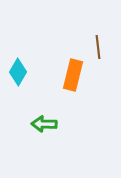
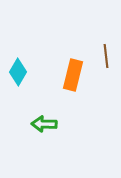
brown line: moved 8 px right, 9 px down
